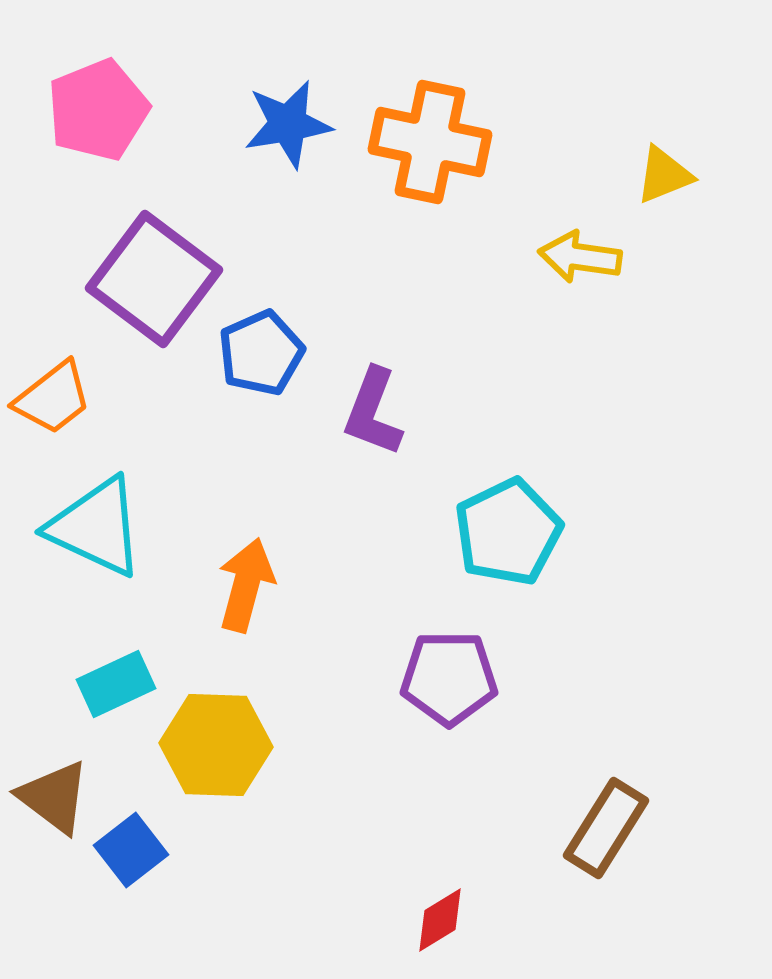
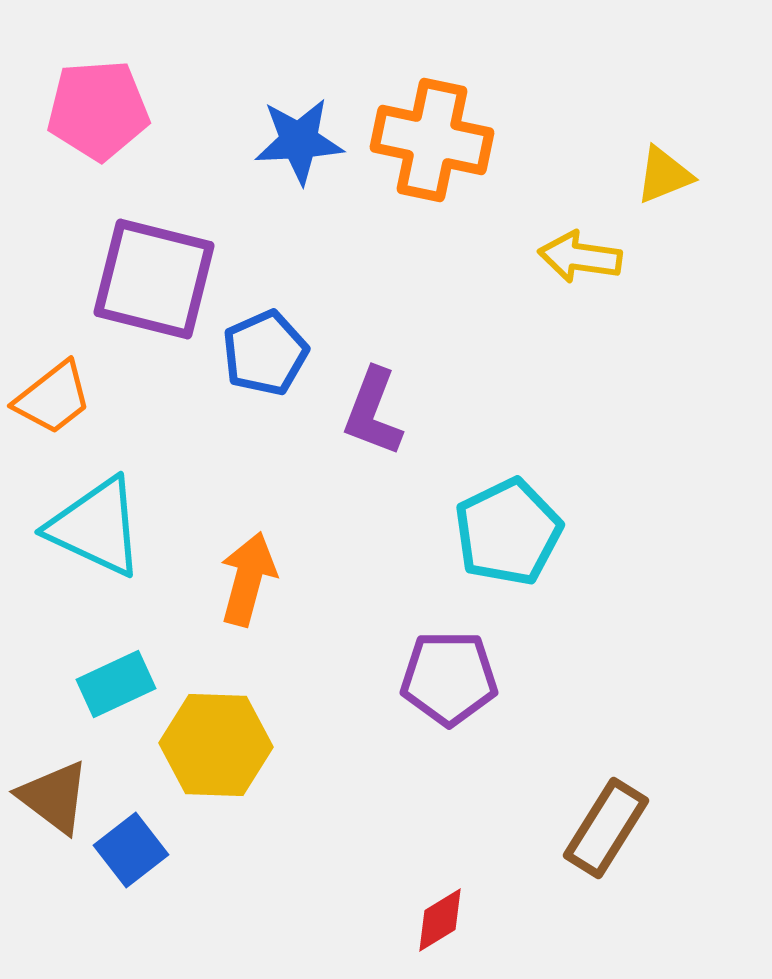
pink pentagon: rotated 18 degrees clockwise
blue star: moved 11 px right, 17 px down; rotated 6 degrees clockwise
orange cross: moved 2 px right, 2 px up
purple square: rotated 23 degrees counterclockwise
blue pentagon: moved 4 px right
orange arrow: moved 2 px right, 6 px up
